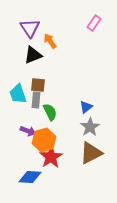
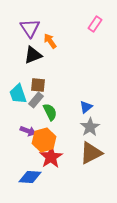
pink rectangle: moved 1 px right, 1 px down
gray rectangle: rotated 35 degrees clockwise
